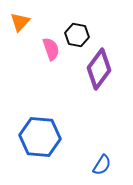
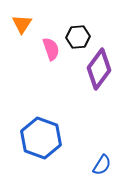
orange triangle: moved 2 px right, 2 px down; rotated 10 degrees counterclockwise
black hexagon: moved 1 px right, 2 px down; rotated 15 degrees counterclockwise
blue hexagon: moved 1 px right, 1 px down; rotated 15 degrees clockwise
